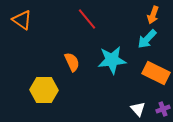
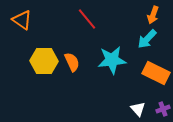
yellow hexagon: moved 29 px up
